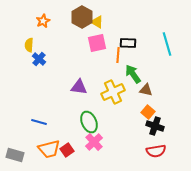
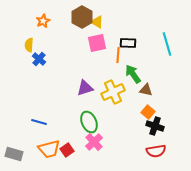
purple triangle: moved 6 px right, 1 px down; rotated 24 degrees counterclockwise
gray rectangle: moved 1 px left, 1 px up
